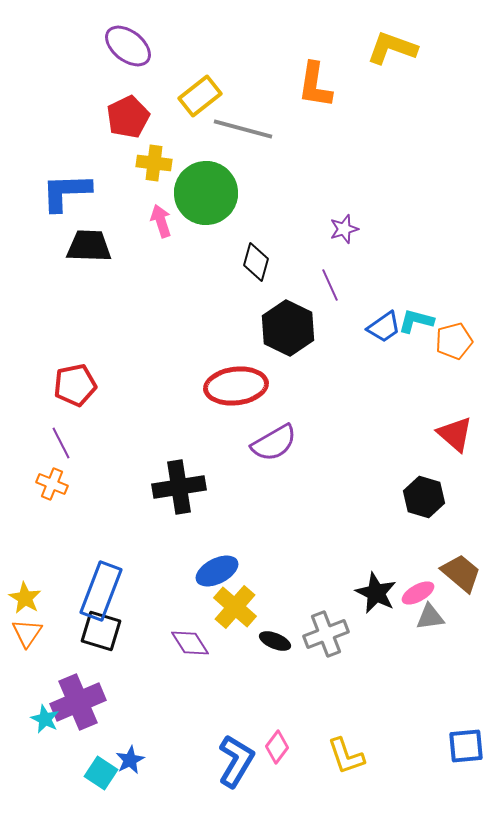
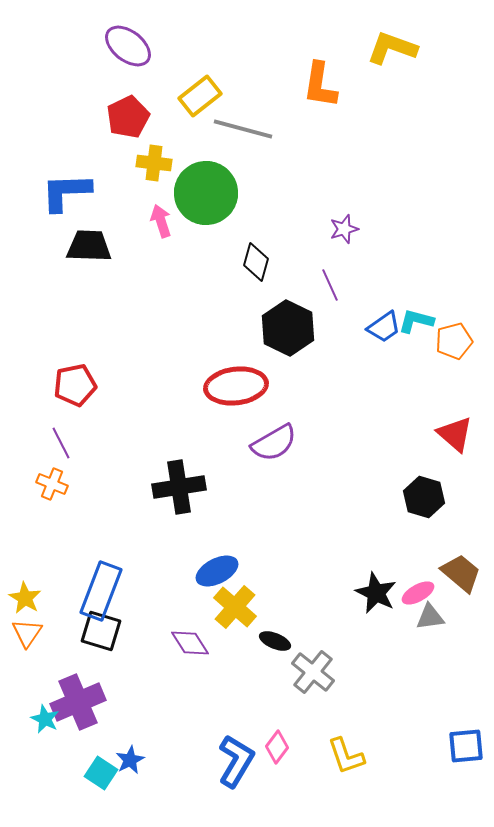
orange L-shape at (315, 85): moved 5 px right
gray cross at (326, 634): moved 13 px left, 38 px down; rotated 30 degrees counterclockwise
